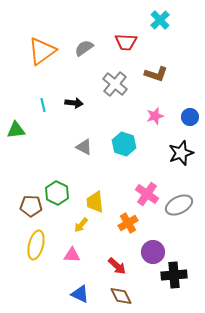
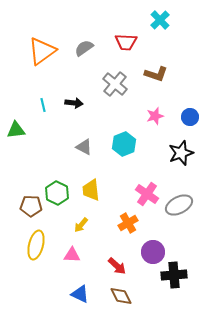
cyan hexagon: rotated 20 degrees clockwise
yellow trapezoid: moved 4 px left, 12 px up
